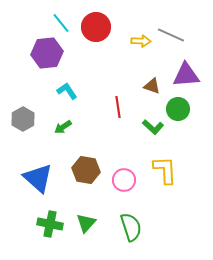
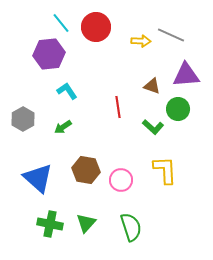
purple hexagon: moved 2 px right, 1 px down
pink circle: moved 3 px left
